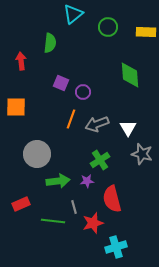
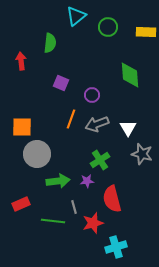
cyan triangle: moved 3 px right, 2 px down
purple circle: moved 9 px right, 3 px down
orange square: moved 6 px right, 20 px down
